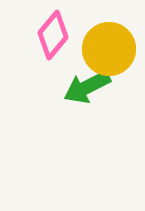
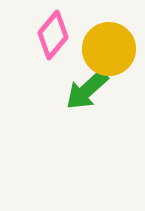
green arrow: moved 3 px down; rotated 15 degrees counterclockwise
